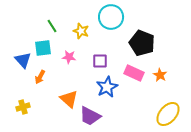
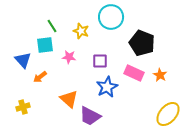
cyan square: moved 2 px right, 3 px up
orange arrow: rotated 24 degrees clockwise
